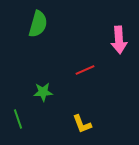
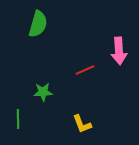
pink arrow: moved 11 px down
green line: rotated 18 degrees clockwise
